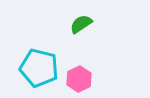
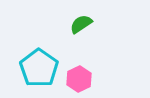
cyan pentagon: rotated 21 degrees clockwise
